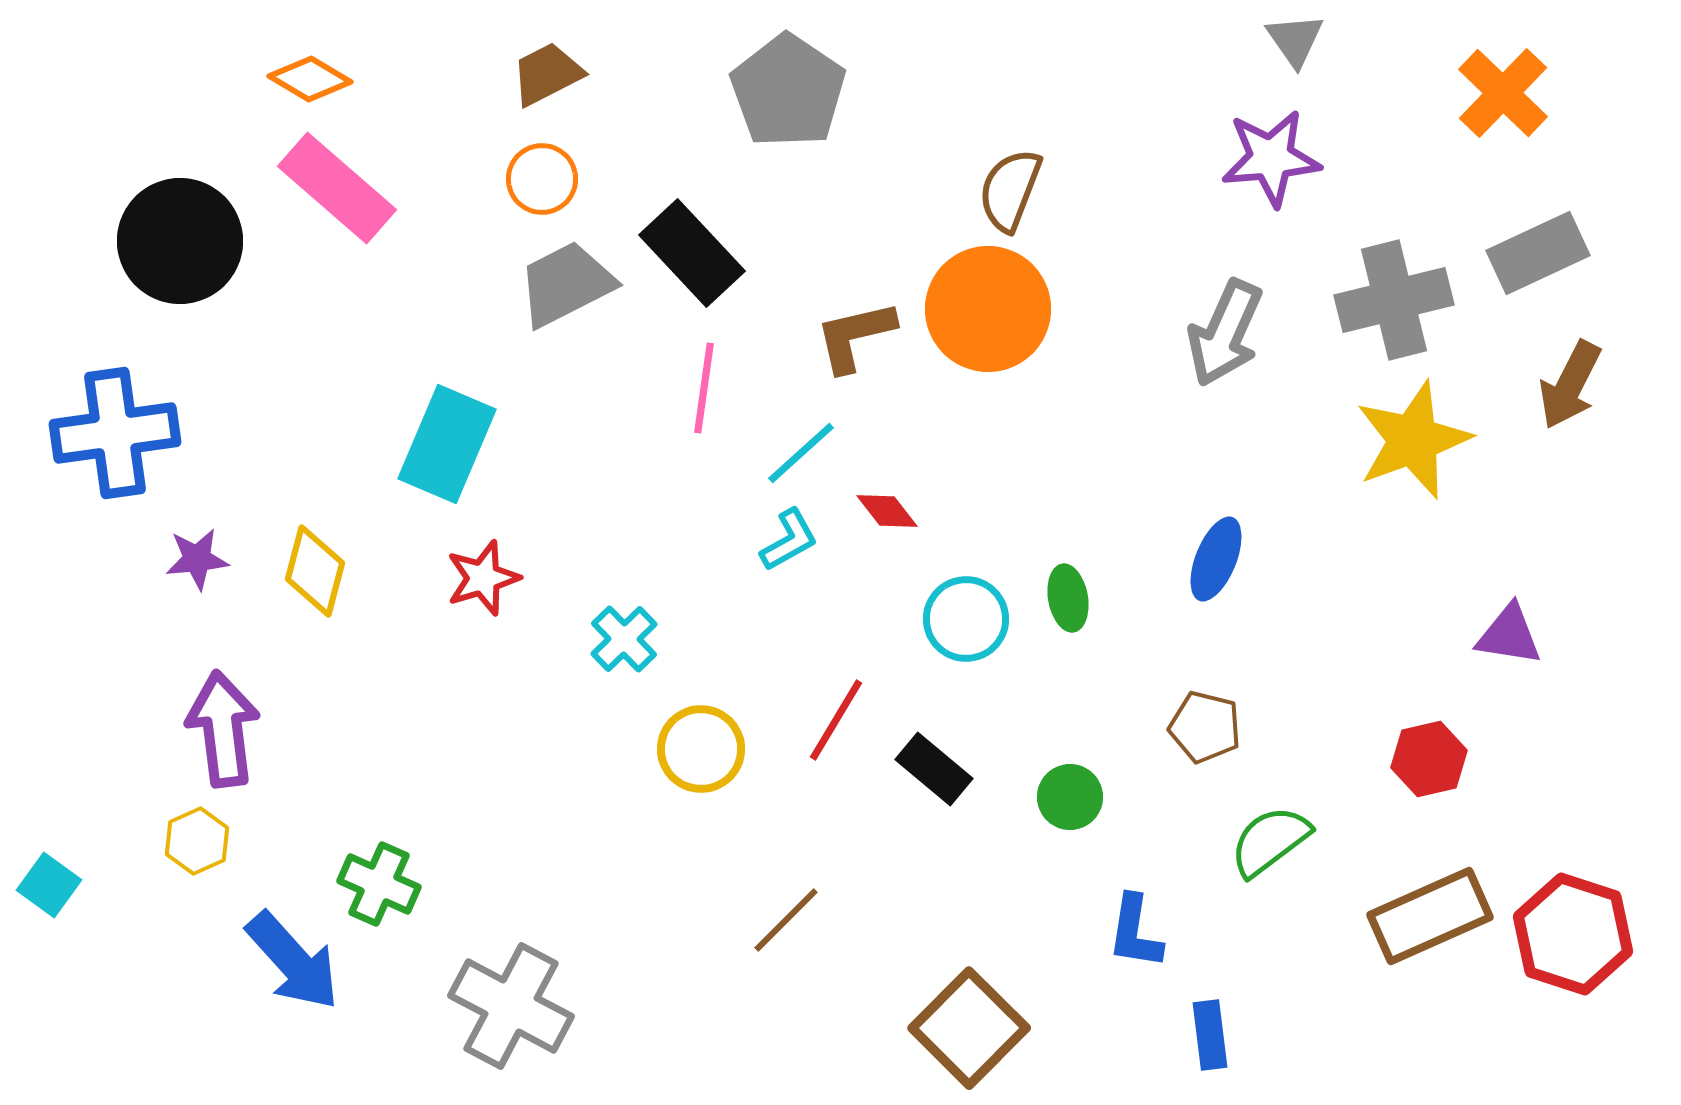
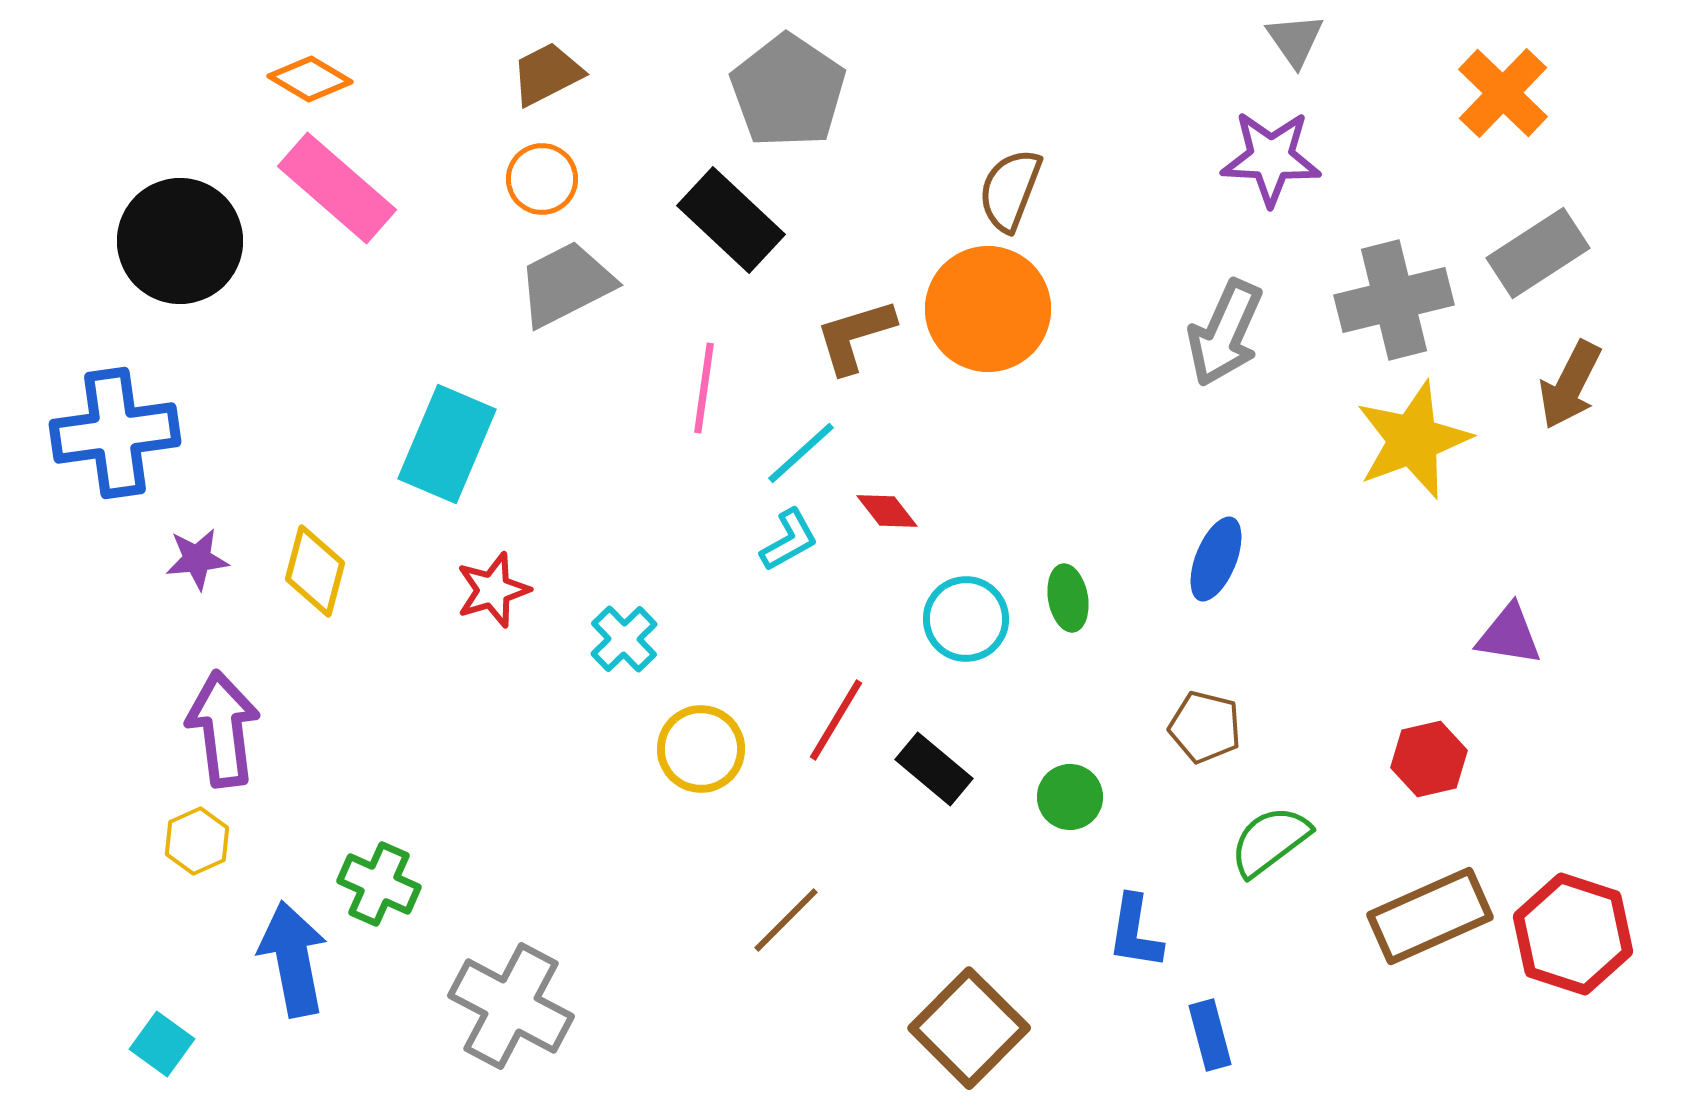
purple star at (1271, 158): rotated 8 degrees clockwise
black rectangle at (692, 253): moved 39 px right, 33 px up; rotated 4 degrees counterclockwise
gray rectangle at (1538, 253): rotated 8 degrees counterclockwise
brown L-shape at (855, 336): rotated 4 degrees counterclockwise
red star at (483, 578): moved 10 px right, 12 px down
cyan square at (49, 885): moved 113 px right, 159 px down
blue arrow at (293, 961): moved 2 px up; rotated 149 degrees counterclockwise
blue rectangle at (1210, 1035): rotated 8 degrees counterclockwise
